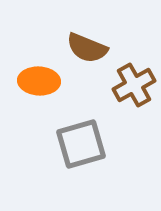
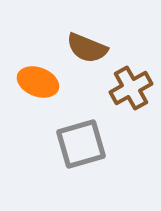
orange ellipse: moved 1 px left, 1 px down; rotated 18 degrees clockwise
brown cross: moved 3 px left, 3 px down
